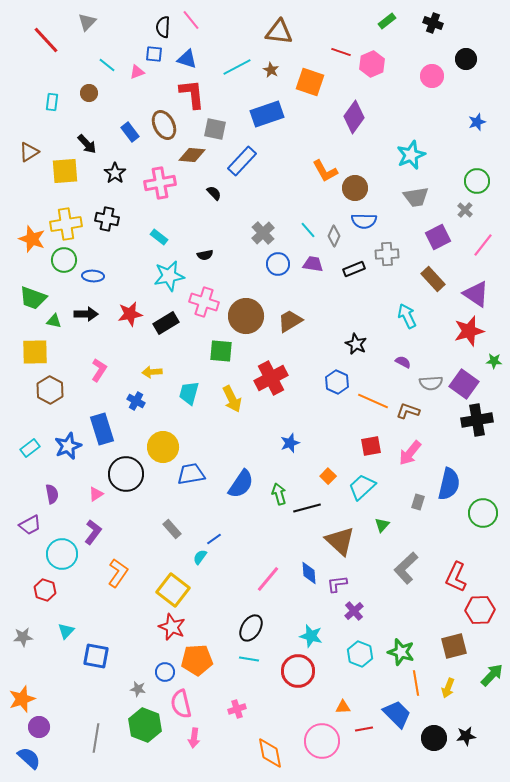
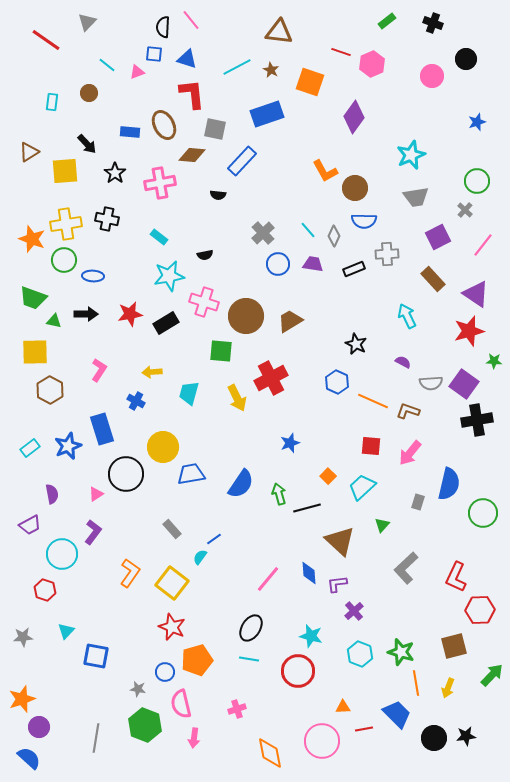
red line at (46, 40): rotated 12 degrees counterclockwise
blue rectangle at (130, 132): rotated 48 degrees counterclockwise
black semicircle at (214, 193): moved 4 px right, 2 px down; rotated 140 degrees clockwise
yellow arrow at (232, 399): moved 5 px right, 1 px up
red square at (371, 446): rotated 15 degrees clockwise
orange L-shape at (118, 573): moved 12 px right
yellow square at (173, 590): moved 1 px left, 7 px up
orange pentagon at (197, 660): rotated 12 degrees counterclockwise
